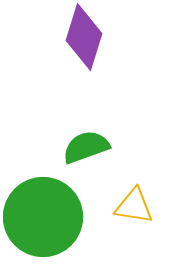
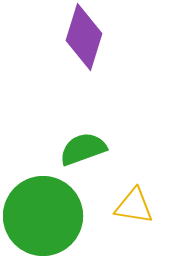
green semicircle: moved 3 px left, 2 px down
green circle: moved 1 px up
